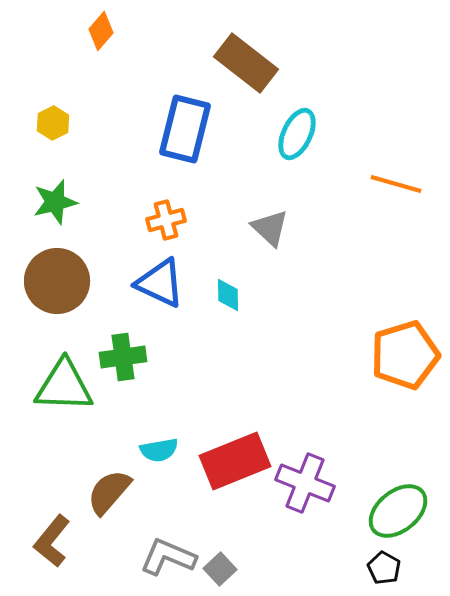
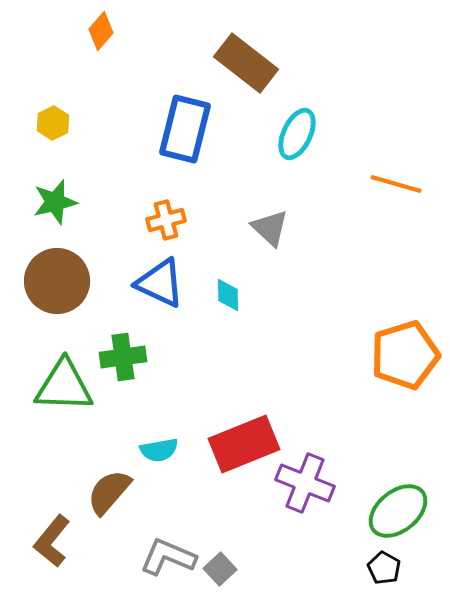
red rectangle: moved 9 px right, 17 px up
